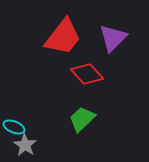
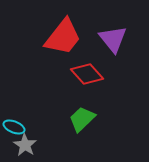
purple triangle: moved 1 px down; rotated 24 degrees counterclockwise
